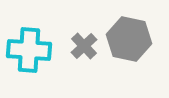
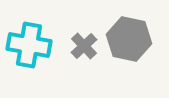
cyan cross: moved 5 px up; rotated 6 degrees clockwise
